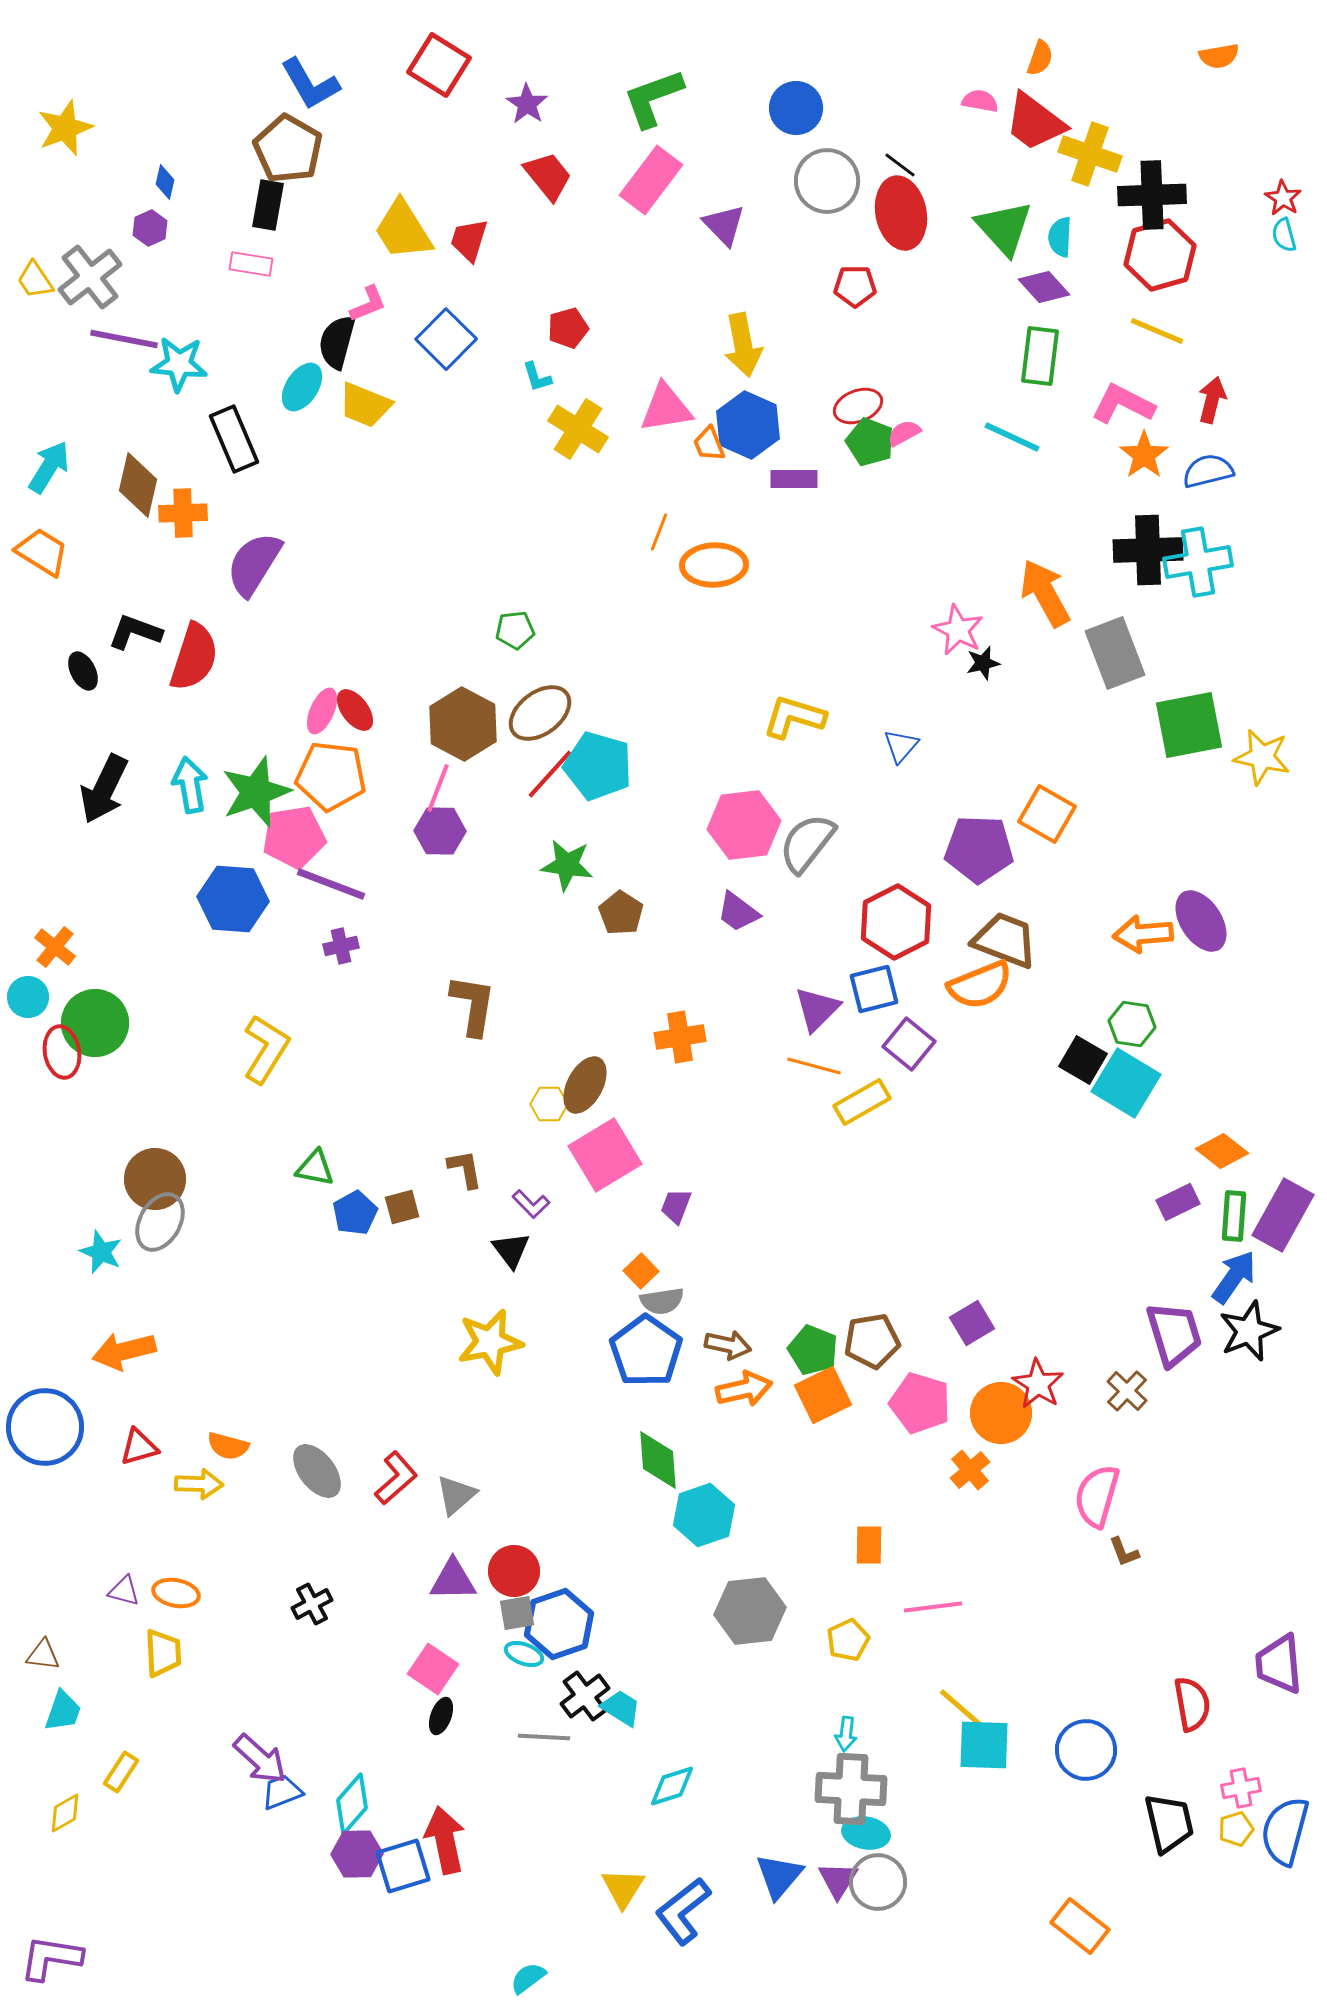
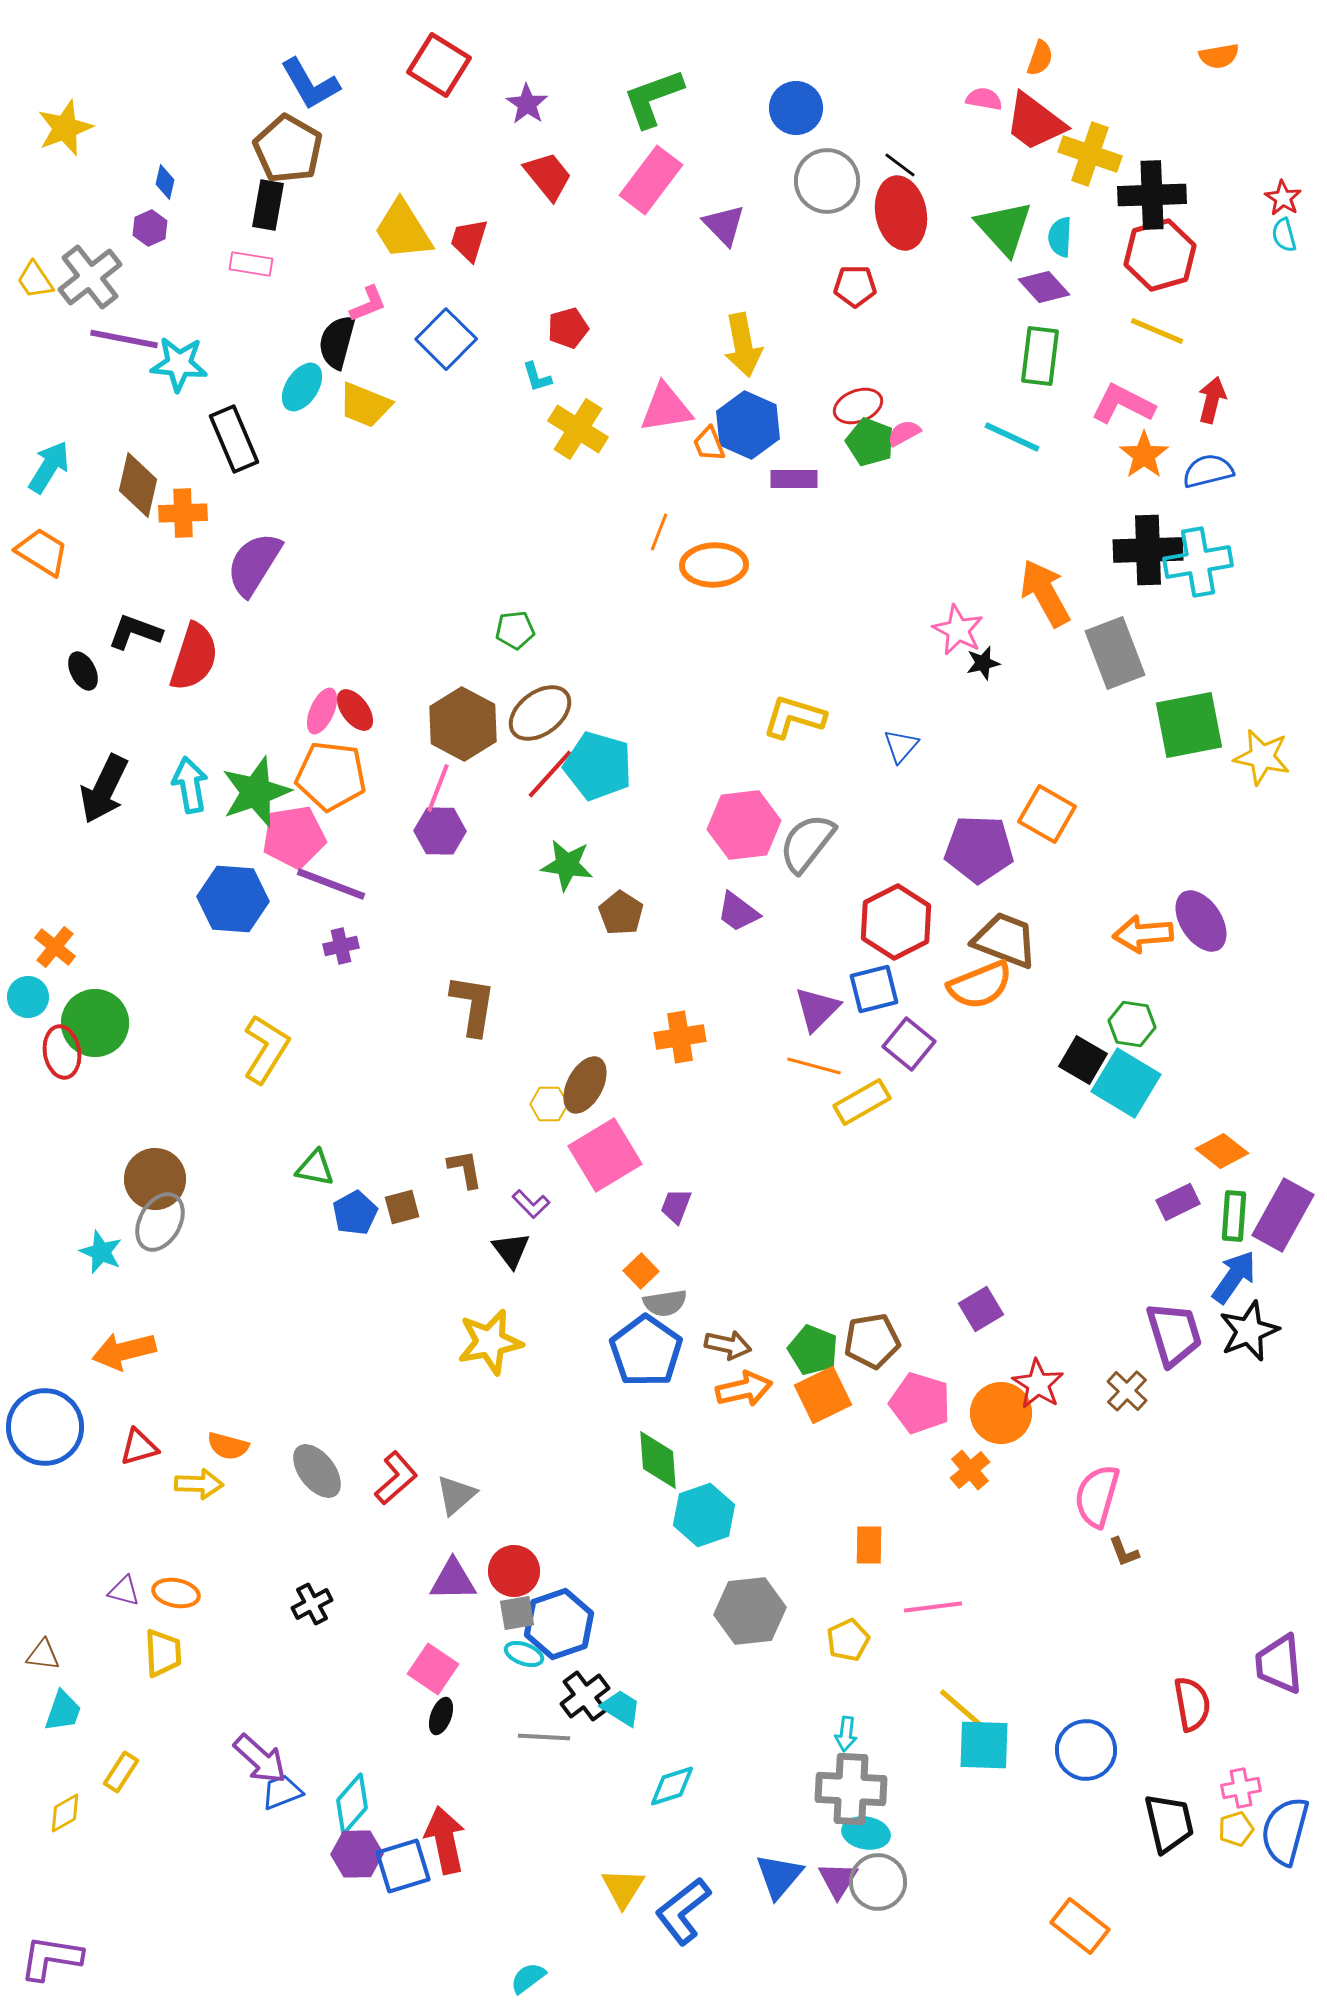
pink semicircle at (980, 101): moved 4 px right, 2 px up
gray semicircle at (662, 1301): moved 3 px right, 2 px down
purple square at (972, 1323): moved 9 px right, 14 px up
